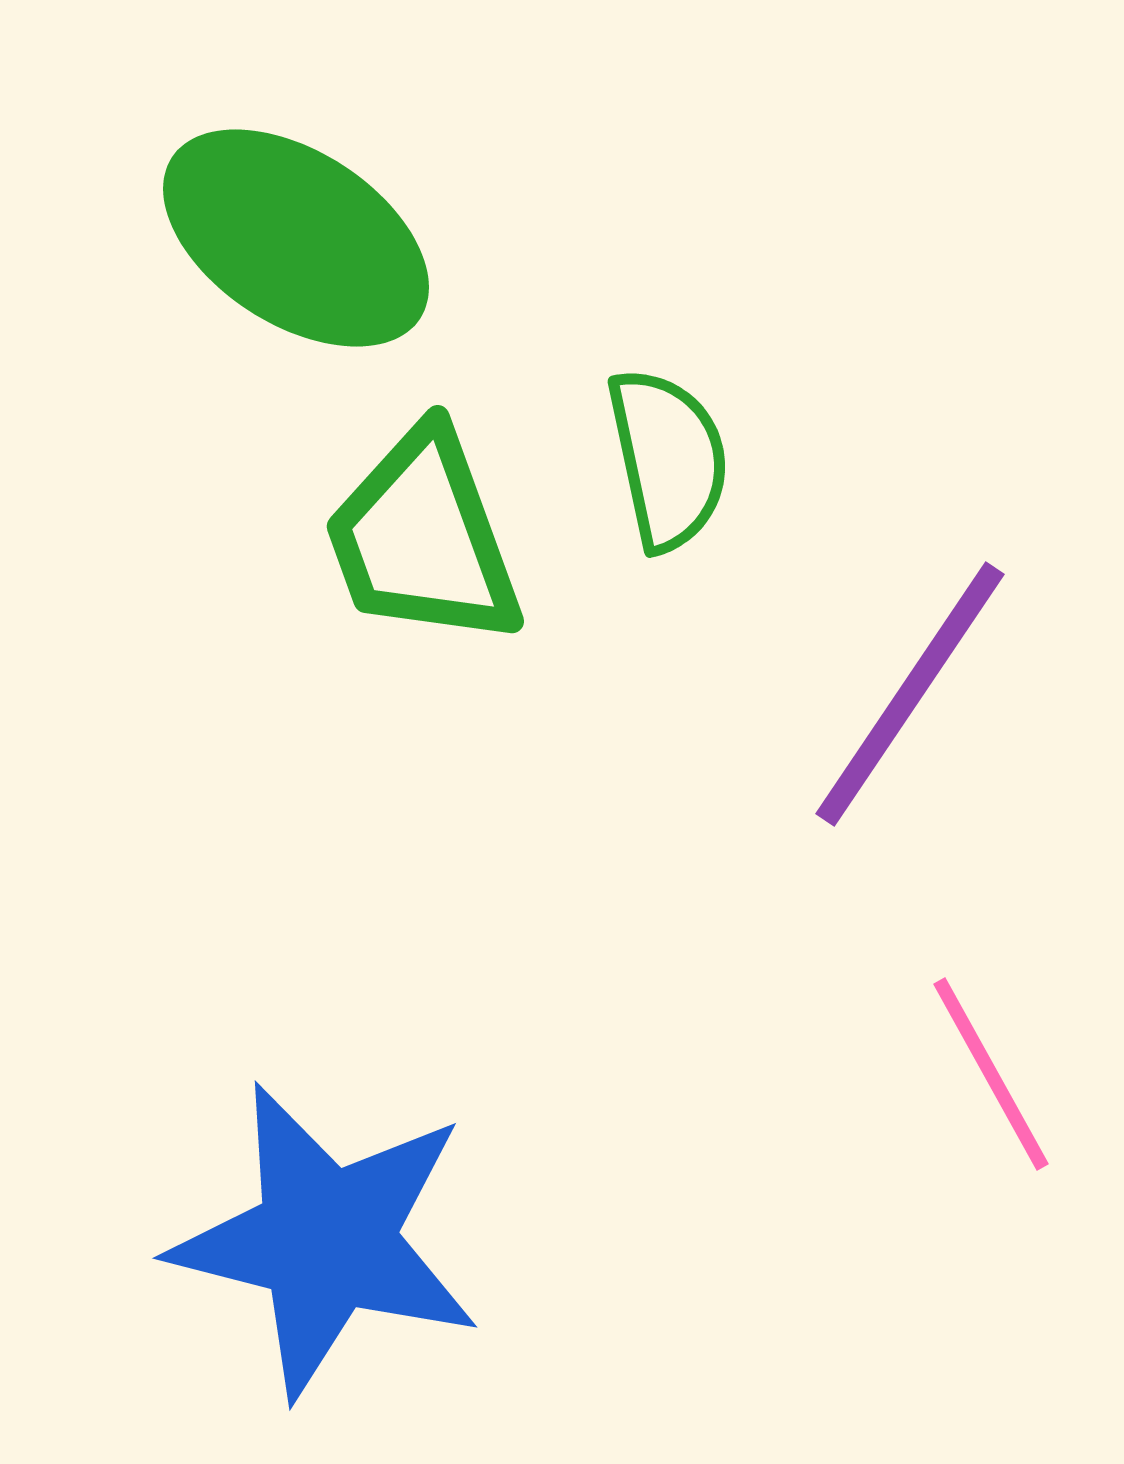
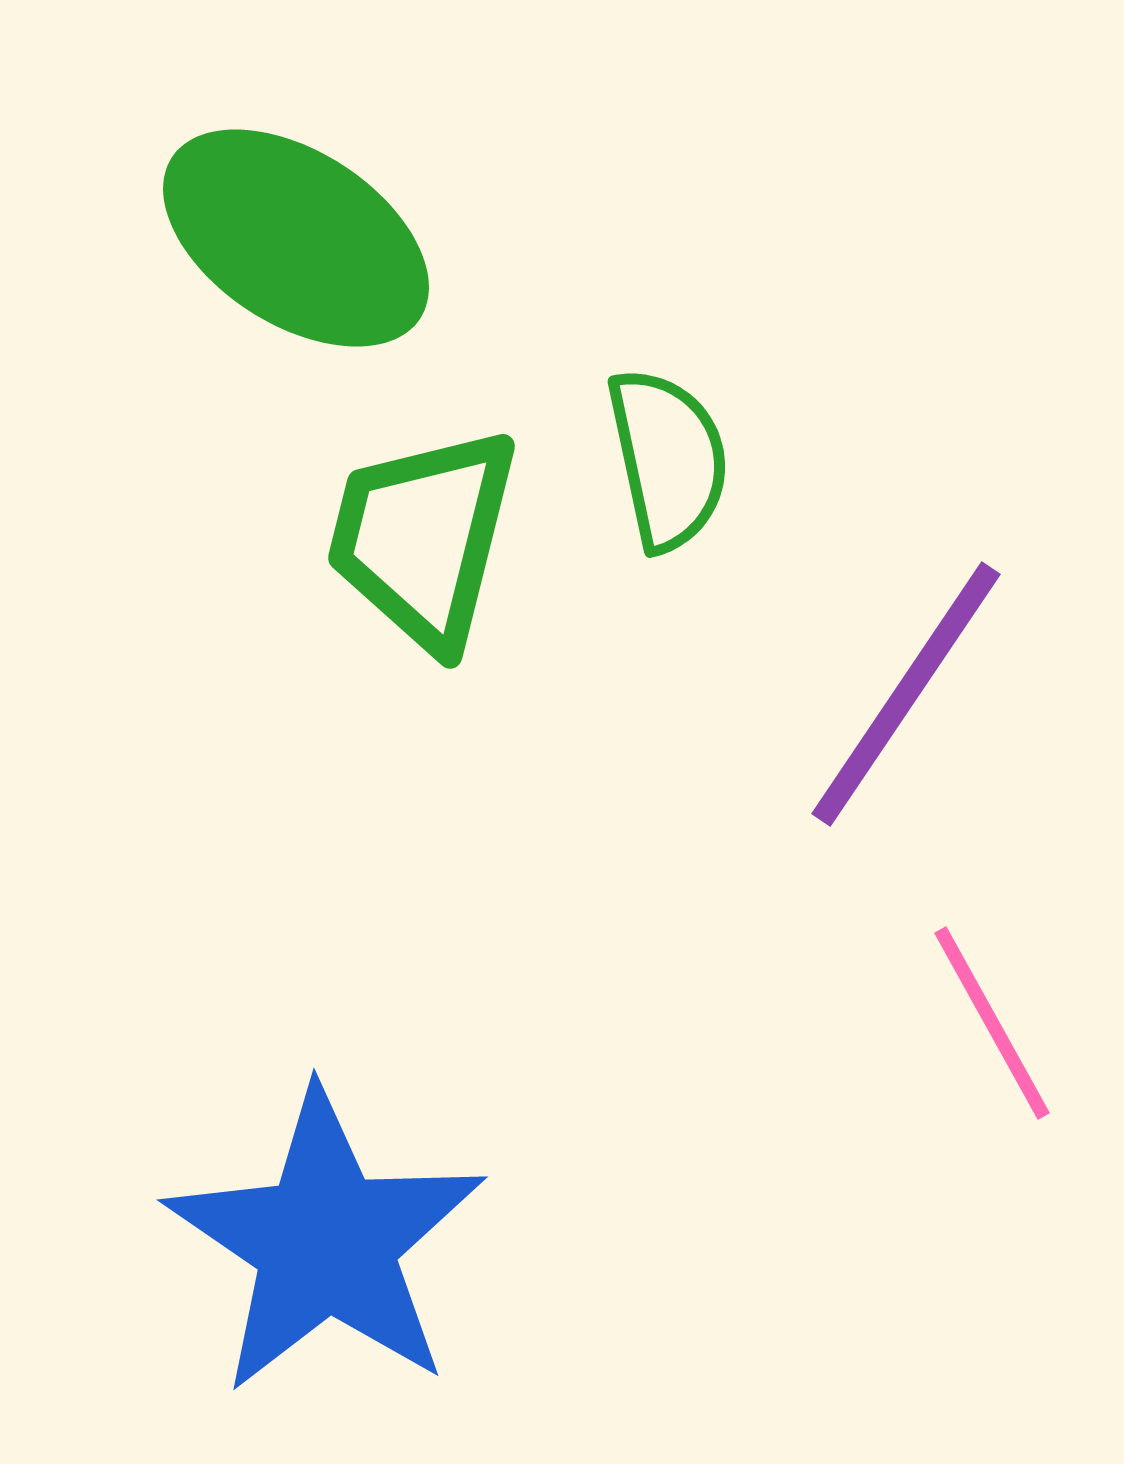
green trapezoid: rotated 34 degrees clockwise
purple line: moved 4 px left
pink line: moved 1 px right, 51 px up
blue star: moved 2 px down; rotated 20 degrees clockwise
